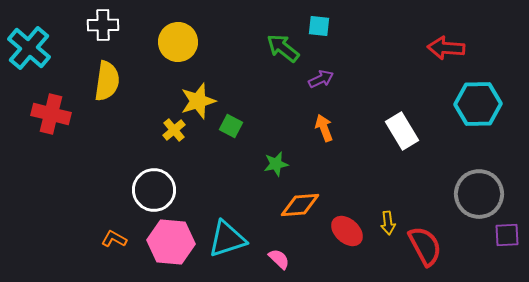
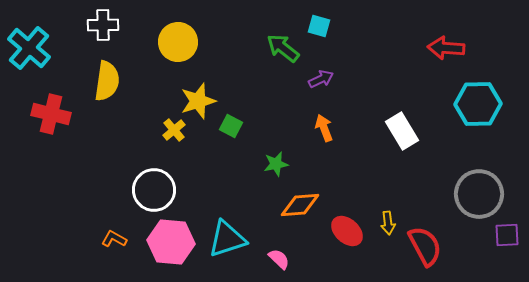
cyan square: rotated 10 degrees clockwise
